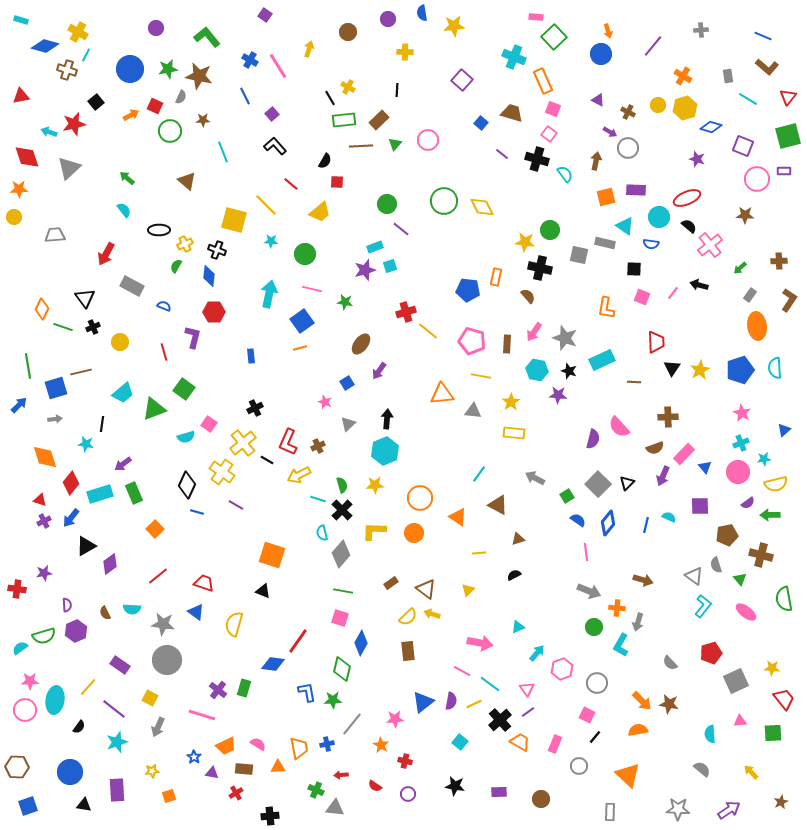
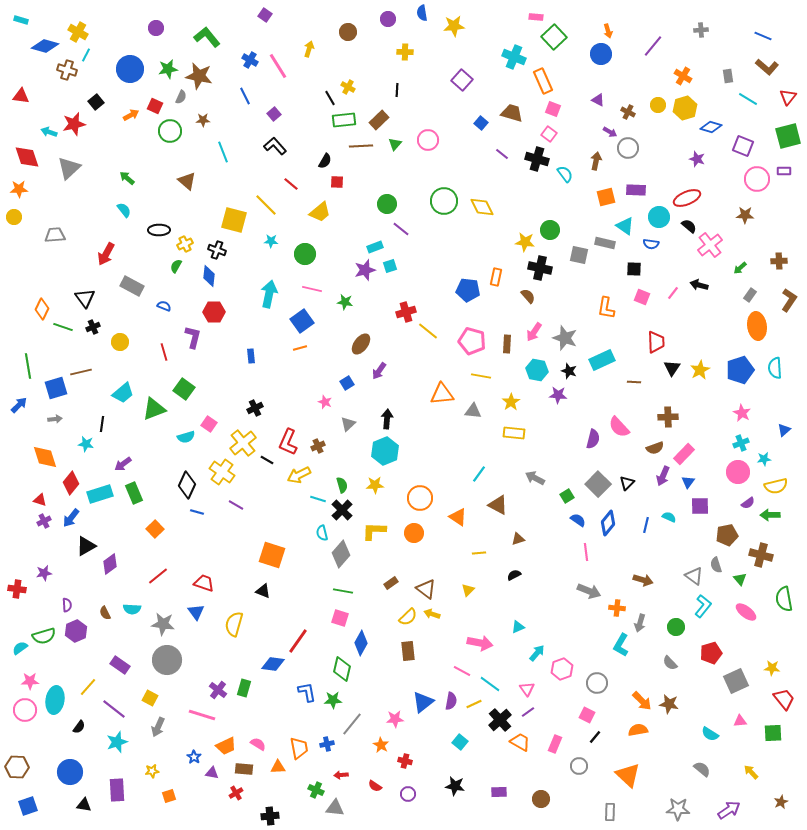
red triangle at (21, 96): rotated 18 degrees clockwise
purple square at (272, 114): moved 2 px right
blue triangle at (705, 467): moved 17 px left, 15 px down; rotated 16 degrees clockwise
yellow semicircle at (776, 484): moved 2 px down
blue triangle at (196, 612): rotated 18 degrees clockwise
gray arrow at (638, 622): moved 2 px right, 1 px down
green circle at (594, 627): moved 82 px right
cyan semicircle at (710, 734): rotated 54 degrees counterclockwise
